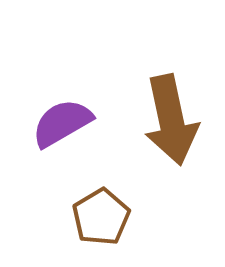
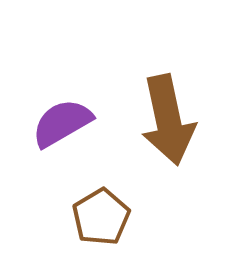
brown arrow: moved 3 px left
